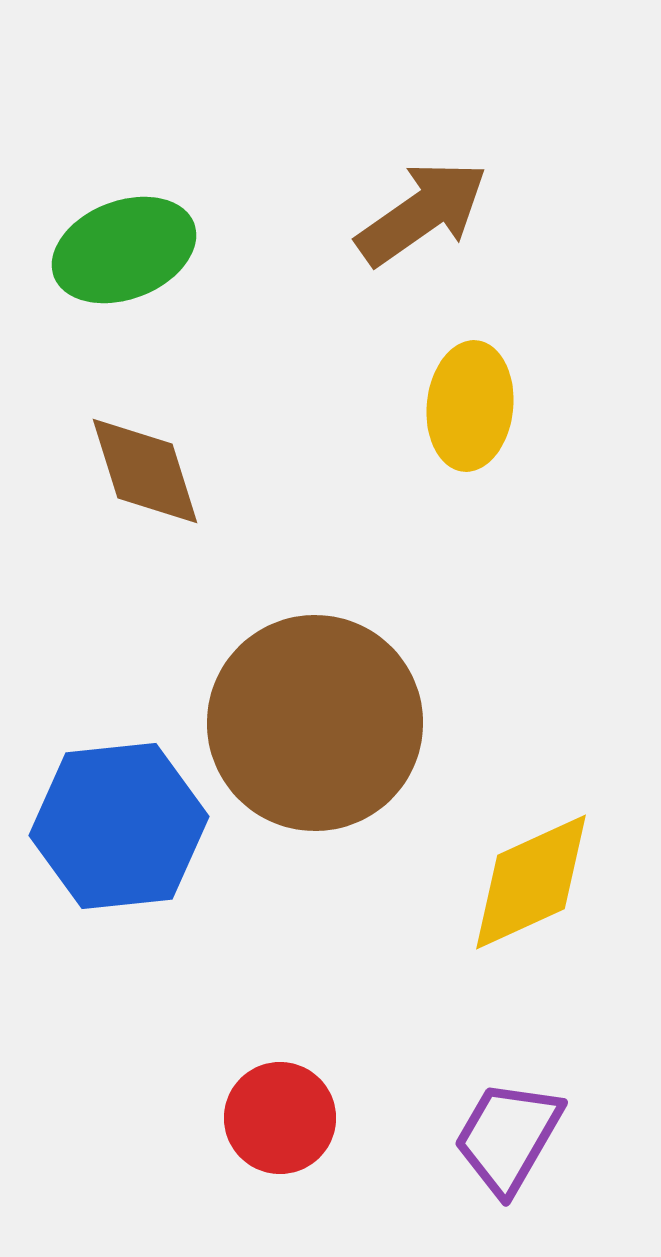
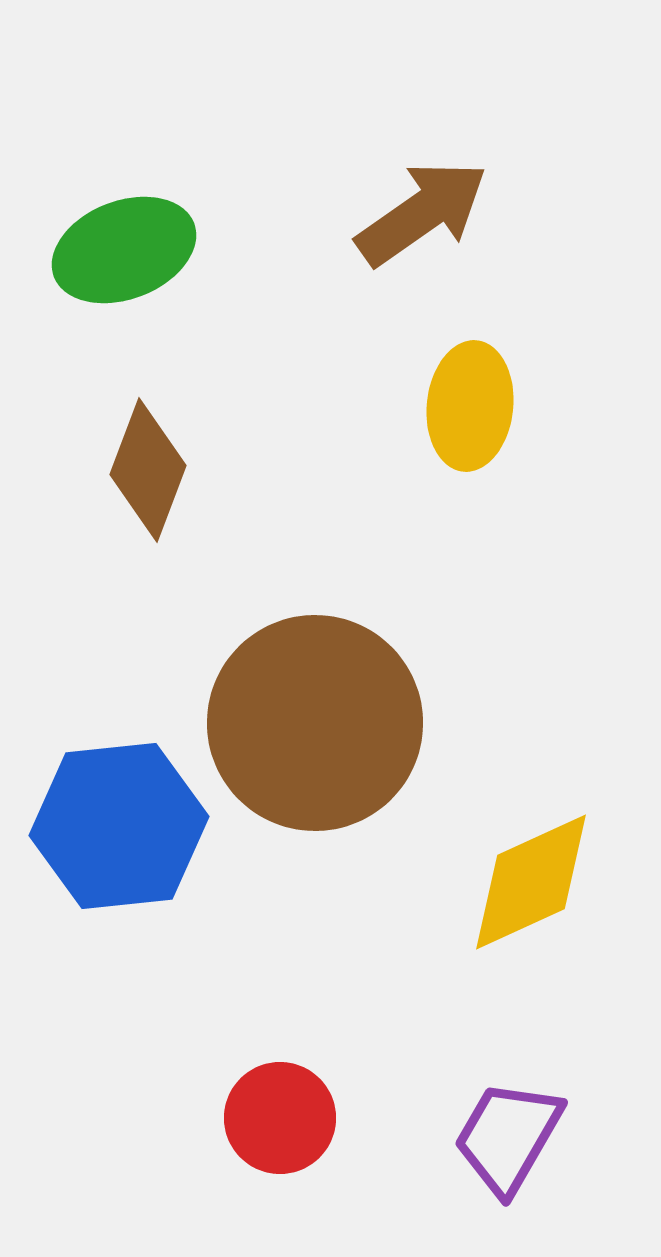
brown diamond: moved 3 px right, 1 px up; rotated 38 degrees clockwise
